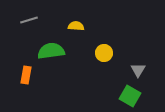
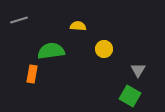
gray line: moved 10 px left
yellow semicircle: moved 2 px right
yellow circle: moved 4 px up
orange rectangle: moved 6 px right, 1 px up
